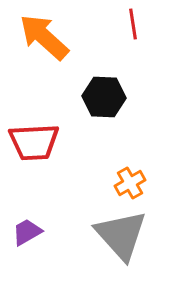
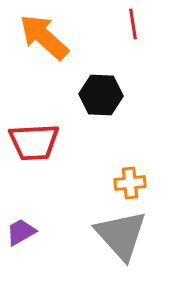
black hexagon: moved 3 px left, 2 px up
orange cross: rotated 24 degrees clockwise
purple trapezoid: moved 6 px left
